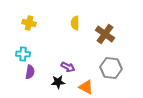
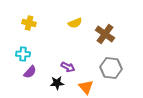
yellow semicircle: rotated 112 degrees counterclockwise
purple semicircle: rotated 32 degrees clockwise
black star: moved 1 px left, 1 px down
orange triangle: rotated 21 degrees clockwise
